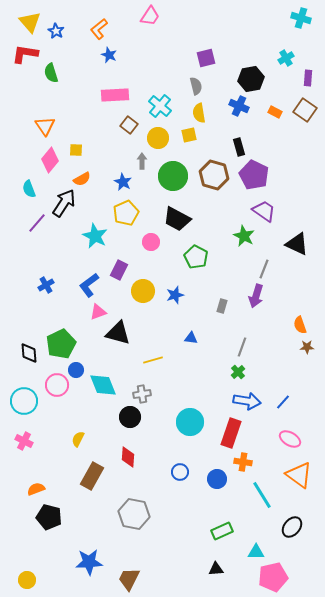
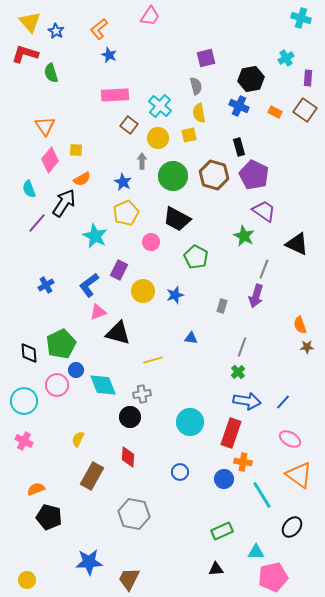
red L-shape at (25, 54): rotated 8 degrees clockwise
blue circle at (217, 479): moved 7 px right
